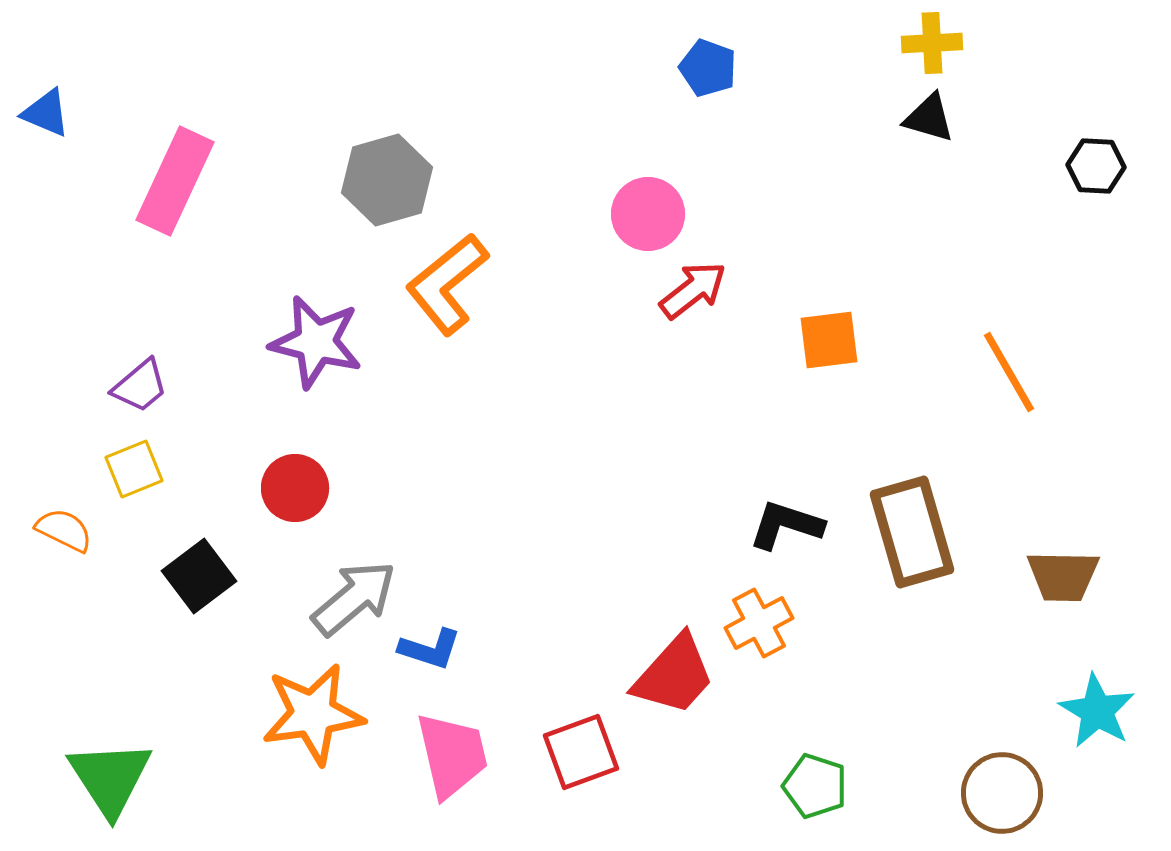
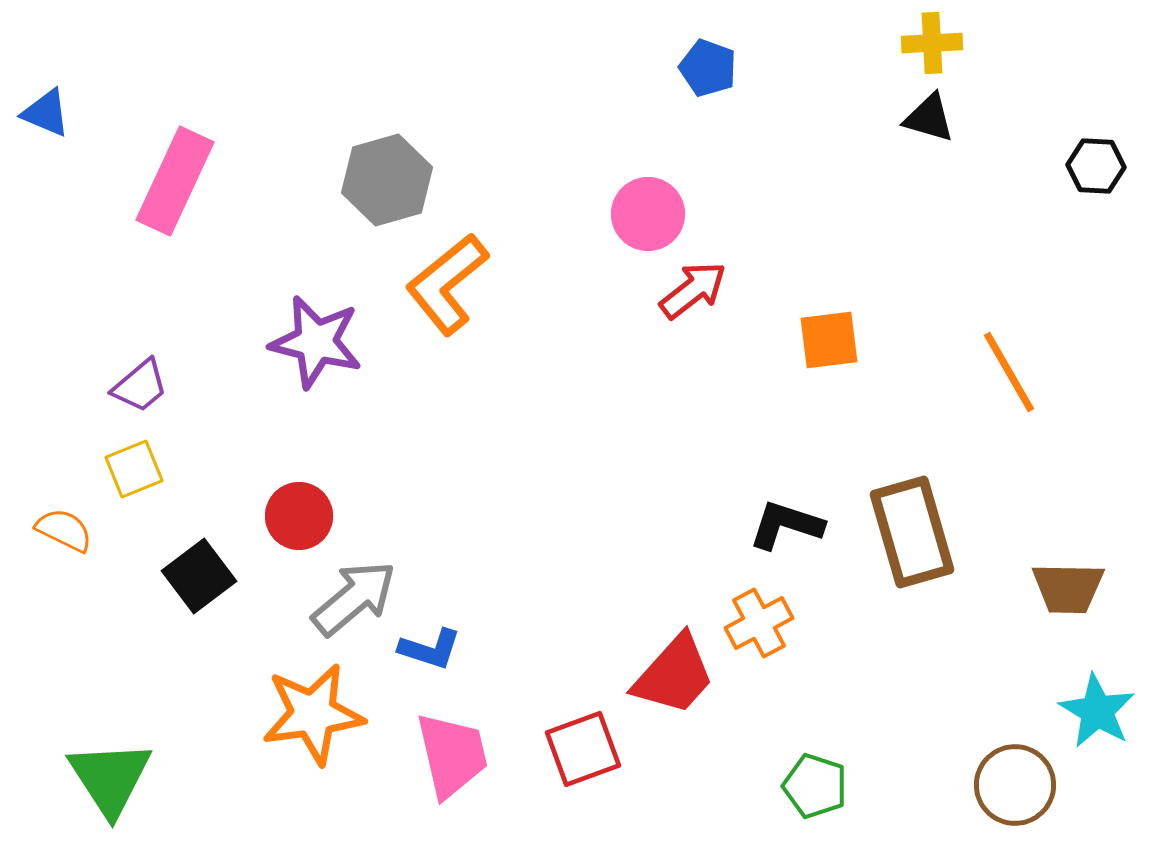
red circle: moved 4 px right, 28 px down
brown trapezoid: moved 5 px right, 12 px down
red square: moved 2 px right, 3 px up
brown circle: moved 13 px right, 8 px up
